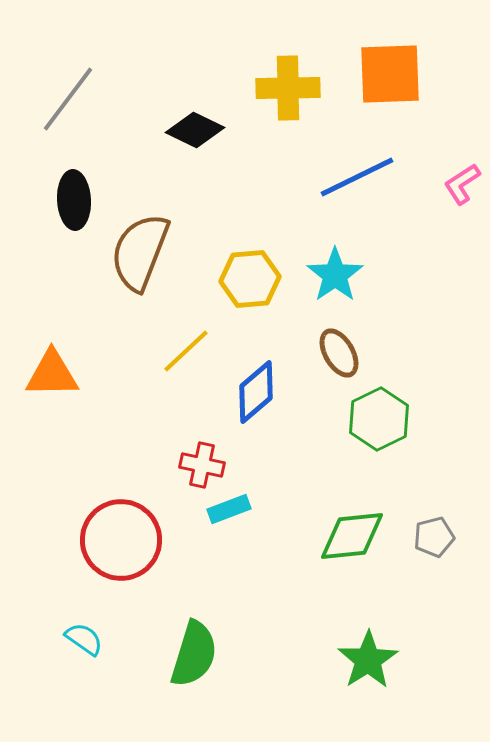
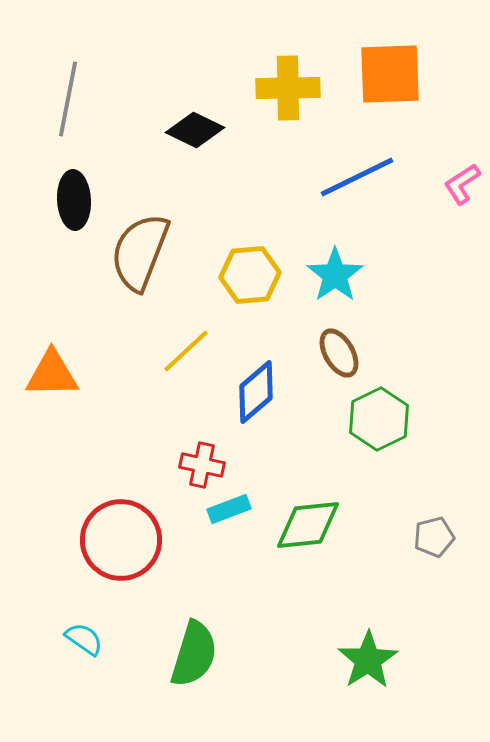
gray line: rotated 26 degrees counterclockwise
yellow hexagon: moved 4 px up
green diamond: moved 44 px left, 11 px up
